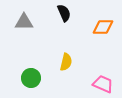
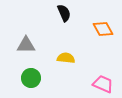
gray triangle: moved 2 px right, 23 px down
orange diamond: moved 2 px down; rotated 60 degrees clockwise
yellow semicircle: moved 4 px up; rotated 96 degrees counterclockwise
